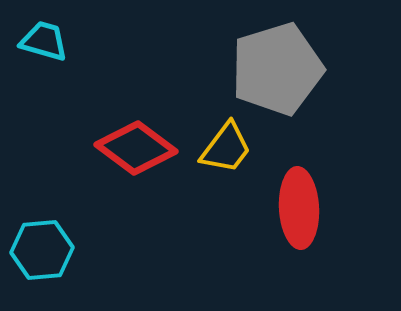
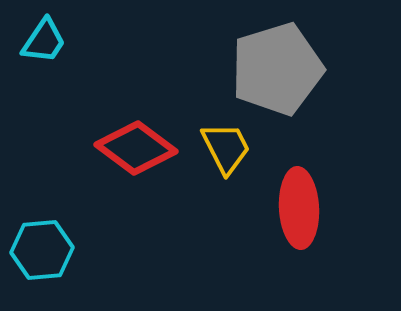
cyan trapezoid: rotated 108 degrees clockwise
yellow trapezoid: rotated 64 degrees counterclockwise
